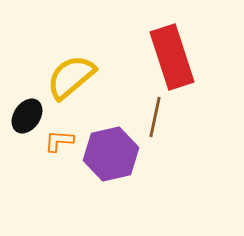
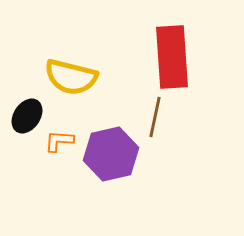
red rectangle: rotated 14 degrees clockwise
yellow semicircle: rotated 126 degrees counterclockwise
